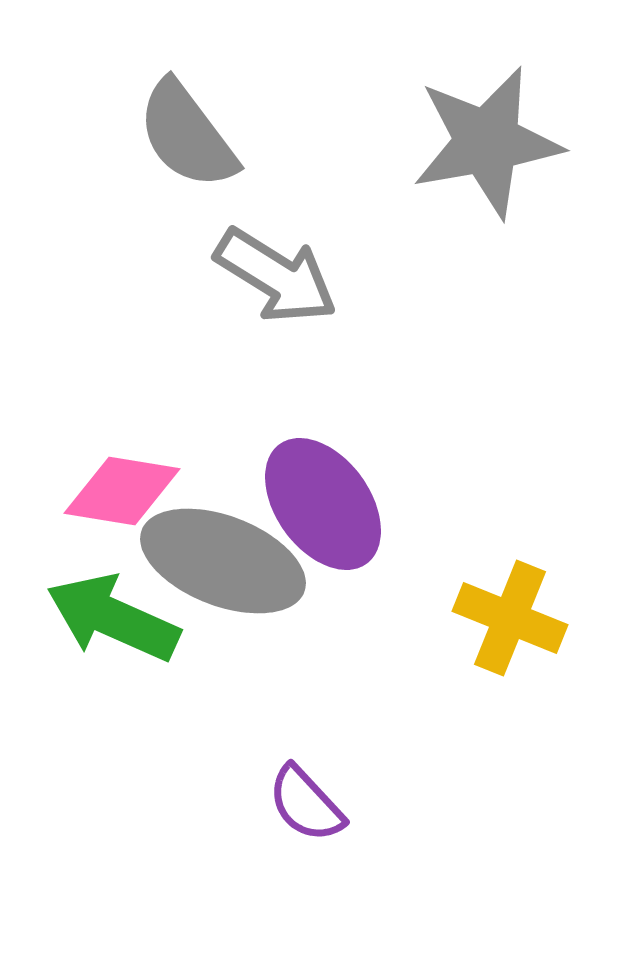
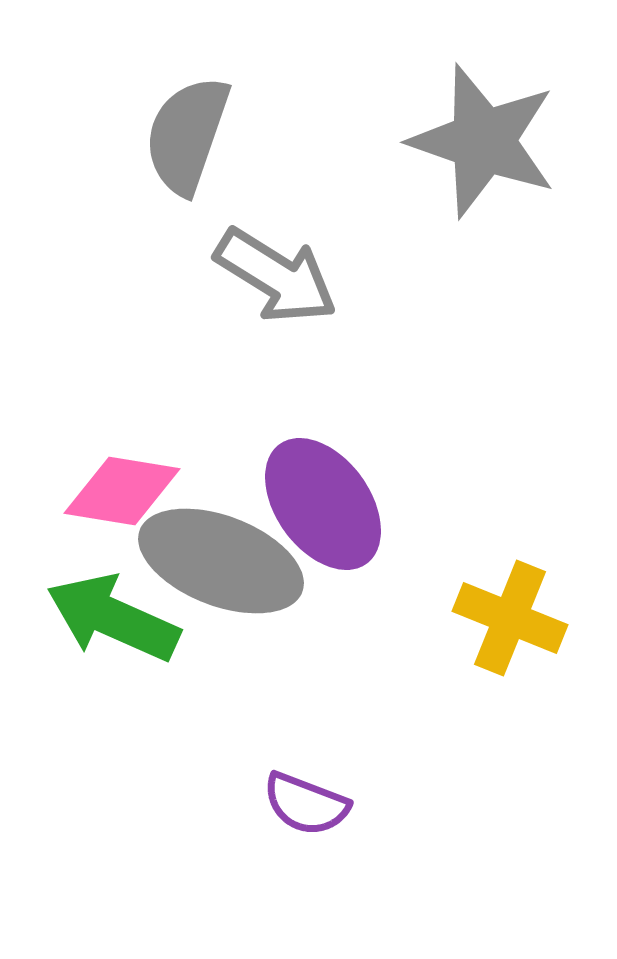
gray semicircle: rotated 56 degrees clockwise
gray star: moved 4 px left, 1 px up; rotated 29 degrees clockwise
gray ellipse: moved 2 px left
purple semicircle: rotated 26 degrees counterclockwise
